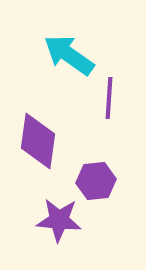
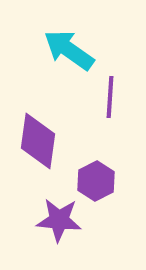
cyan arrow: moved 5 px up
purple line: moved 1 px right, 1 px up
purple hexagon: rotated 21 degrees counterclockwise
